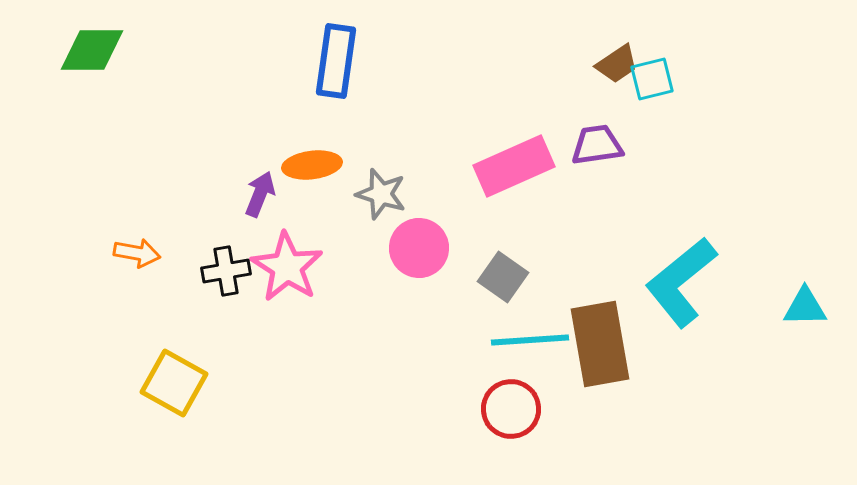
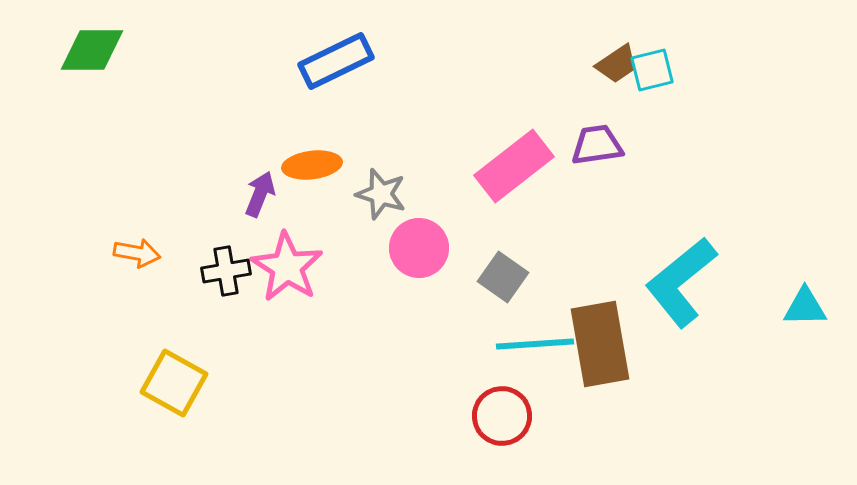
blue rectangle: rotated 56 degrees clockwise
cyan square: moved 9 px up
pink rectangle: rotated 14 degrees counterclockwise
cyan line: moved 5 px right, 4 px down
red circle: moved 9 px left, 7 px down
